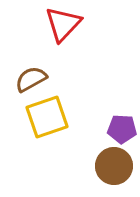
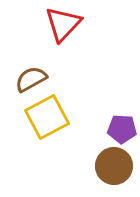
yellow square: rotated 9 degrees counterclockwise
